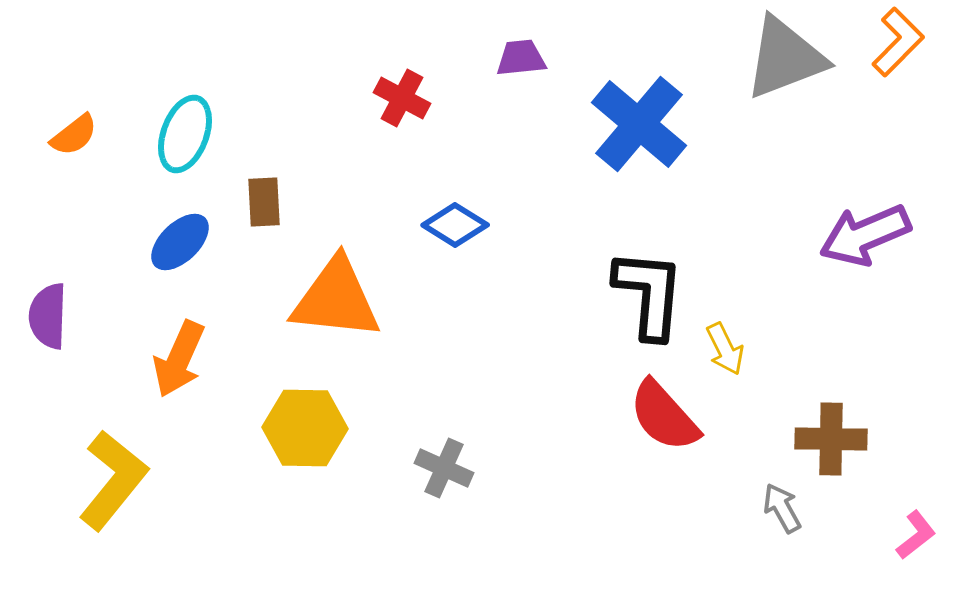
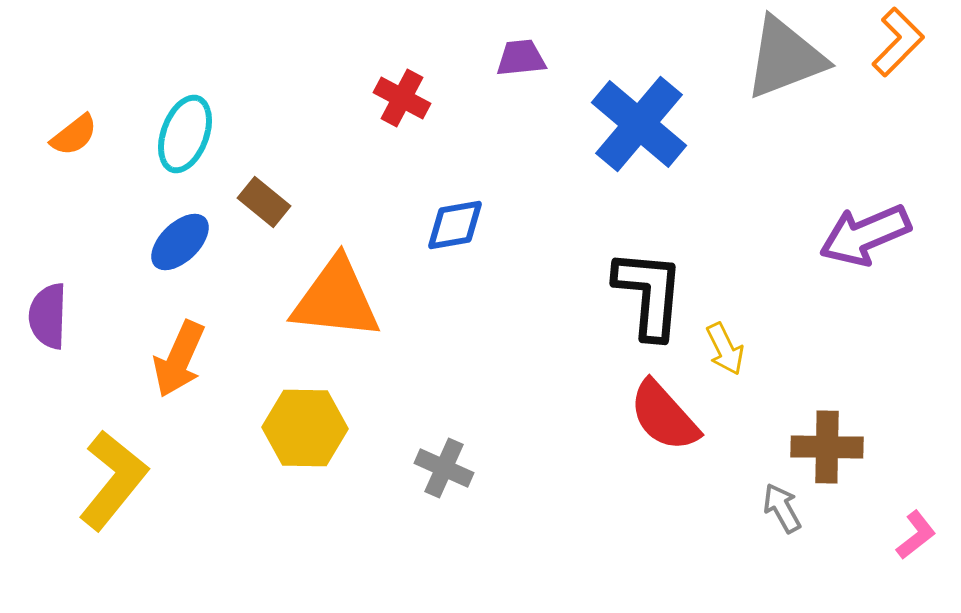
brown rectangle: rotated 48 degrees counterclockwise
blue diamond: rotated 42 degrees counterclockwise
brown cross: moved 4 px left, 8 px down
